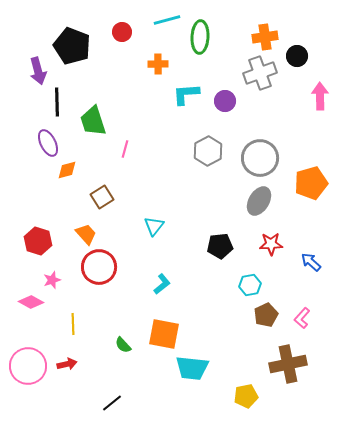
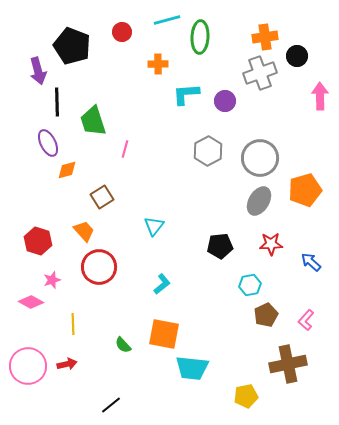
orange pentagon at (311, 183): moved 6 px left, 7 px down
orange trapezoid at (86, 234): moved 2 px left, 3 px up
pink L-shape at (302, 318): moved 4 px right, 2 px down
black line at (112, 403): moved 1 px left, 2 px down
